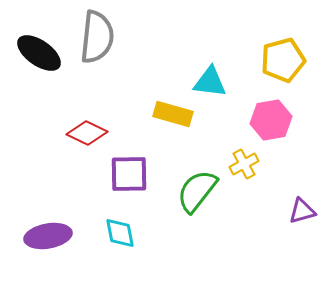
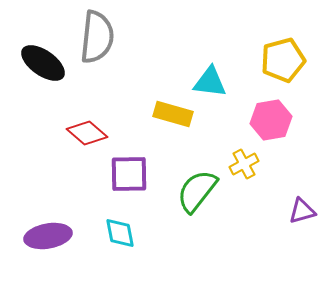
black ellipse: moved 4 px right, 10 px down
red diamond: rotated 15 degrees clockwise
